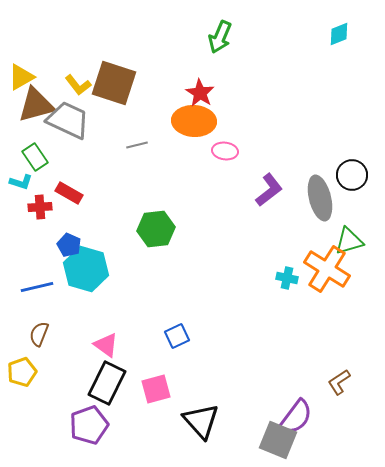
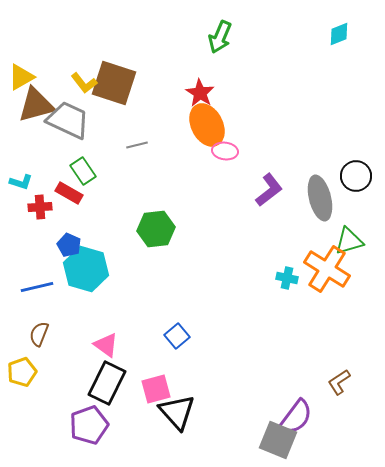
yellow L-shape: moved 6 px right, 2 px up
orange ellipse: moved 13 px right, 4 px down; rotated 60 degrees clockwise
green rectangle: moved 48 px right, 14 px down
black circle: moved 4 px right, 1 px down
blue square: rotated 15 degrees counterclockwise
black triangle: moved 24 px left, 9 px up
